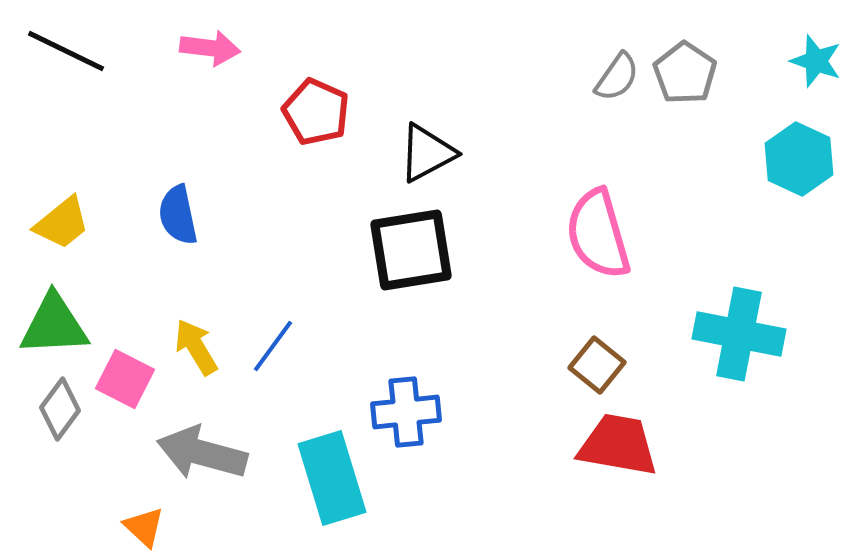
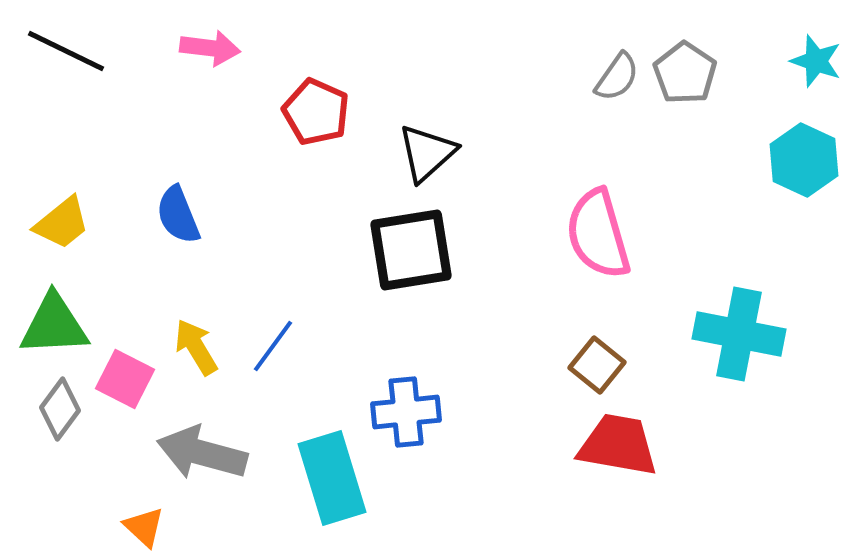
black triangle: rotated 14 degrees counterclockwise
cyan hexagon: moved 5 px right, 1 px down
blue semicircle: rotated 10 degrees counterclockwise
